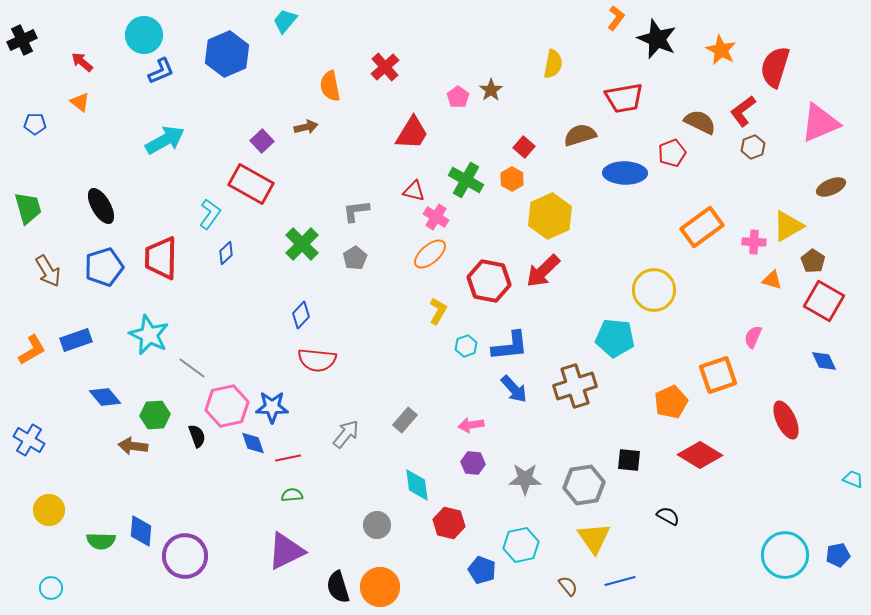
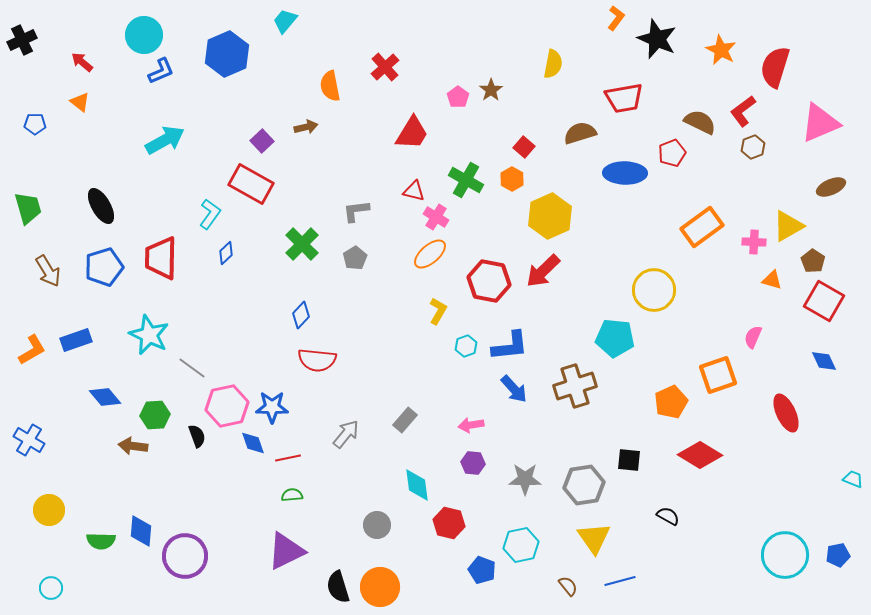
brown semicircle at (580, 135): moved 2 px up
red ellipse at (786, 420): moved 7 px up
